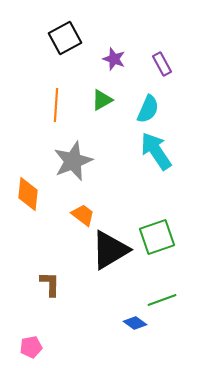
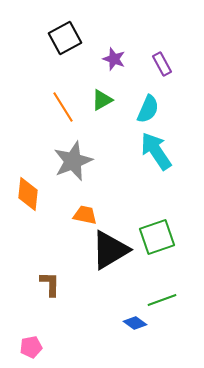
orange line: moved 7 px right, 2 px down; rotated 36 degrees counterclockwise
orange trapezoid: moved 2 px right; rotated 25 degrees counterclockwise
